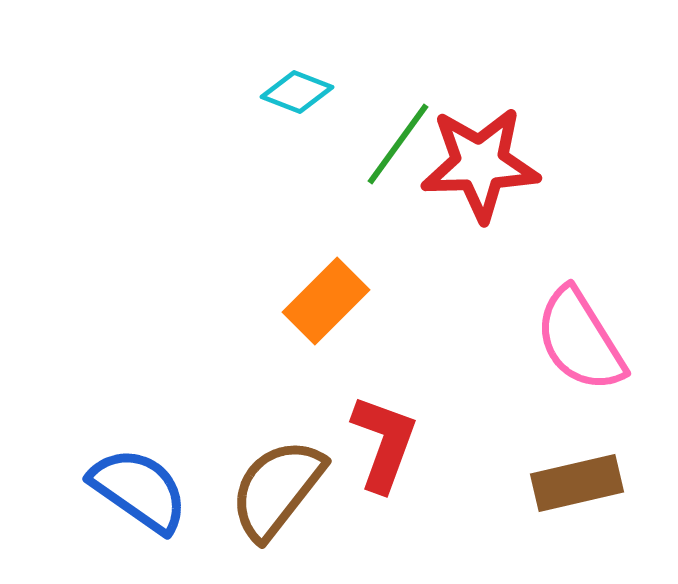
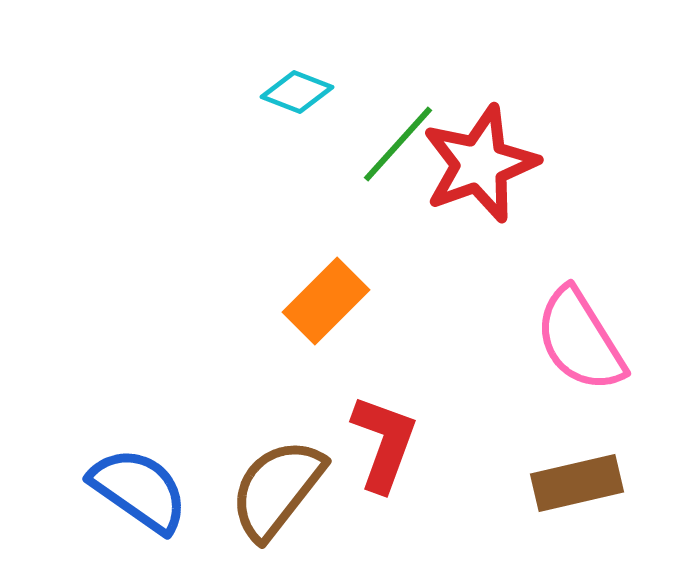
green line: rotated 6 degrees clockwise
red star: rotated 18 degrees counterclockwise
